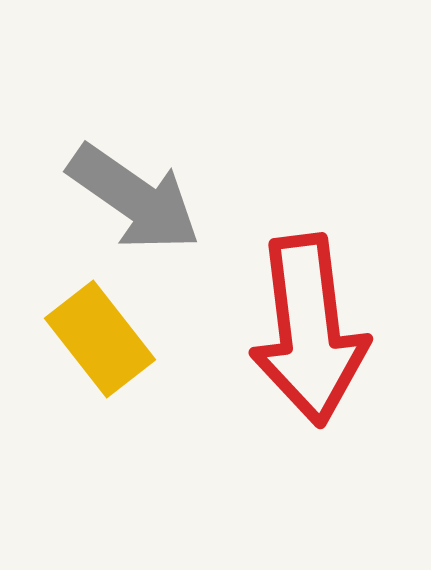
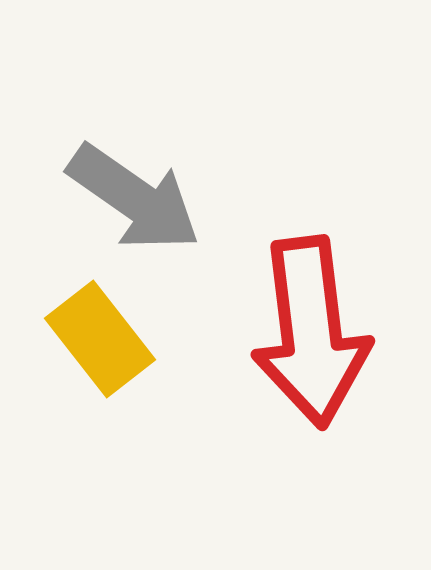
red arrow: moved 2 px right, 2 px down
